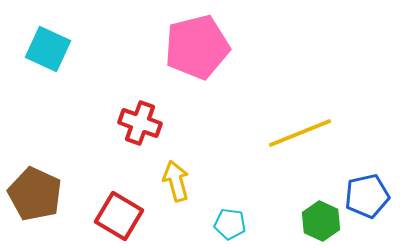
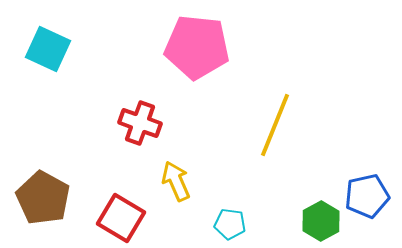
pink pentagon: rotated 20 degrees clockwise
yellow line: moved 25 px left, 8 px up; rotated 46 degrees counterclockwise
yellow arrow: rotated 9 degrees counterclockwise
brown pentagon: moved 8 px right, 4 px down; rotated 4 degrees clockwise
red square: moved 2 px right, 2 px down
green hexagon: rotated 6 degrees clockwise
